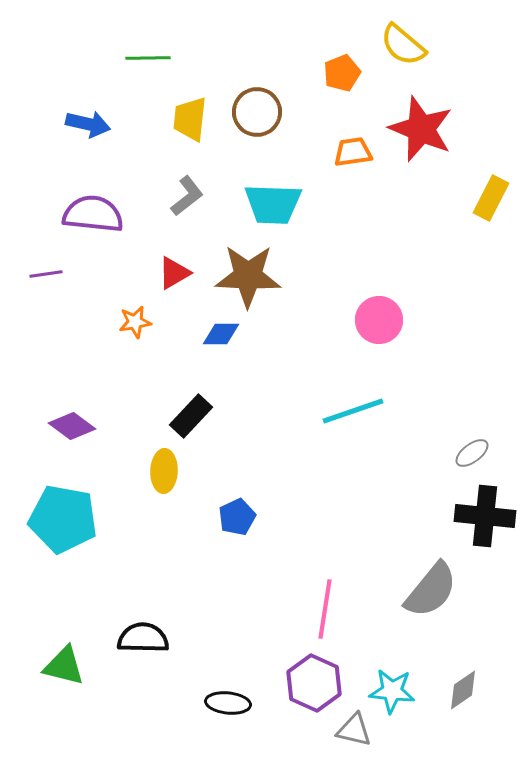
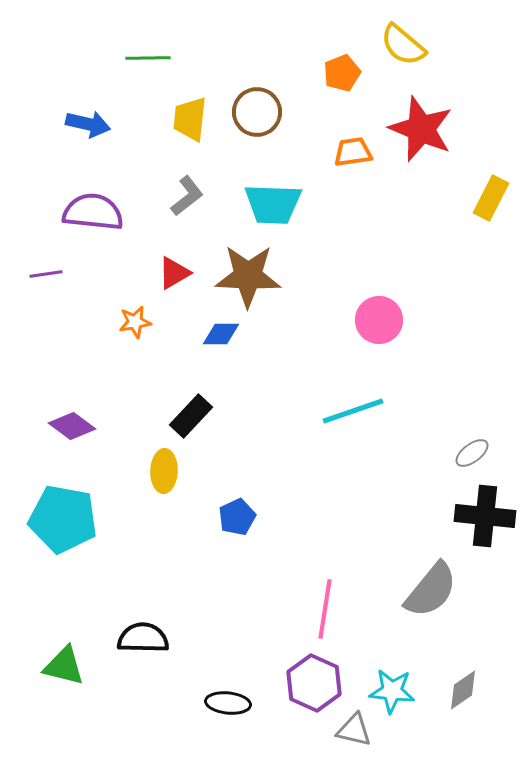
purple semicircle: moved 2 px up
